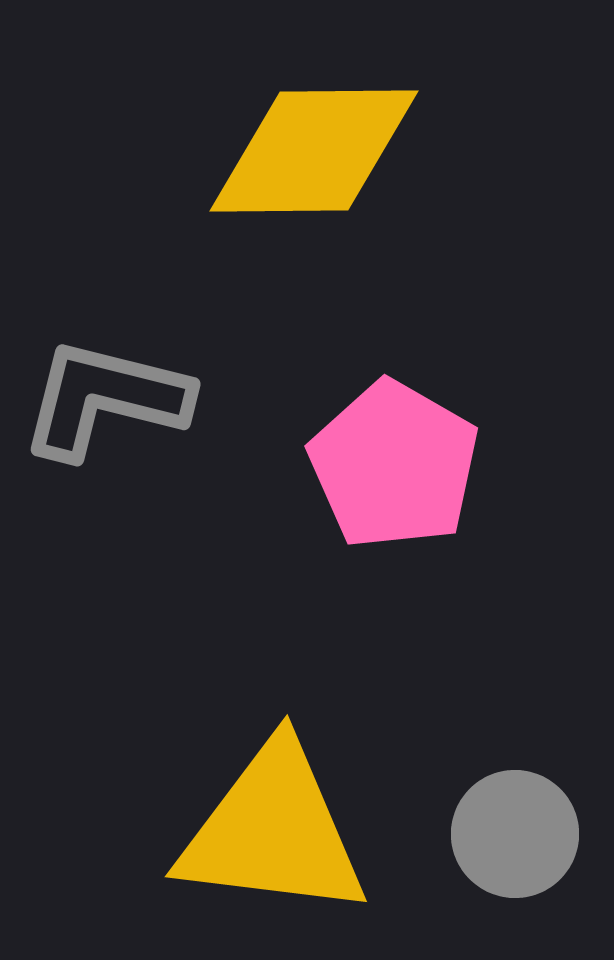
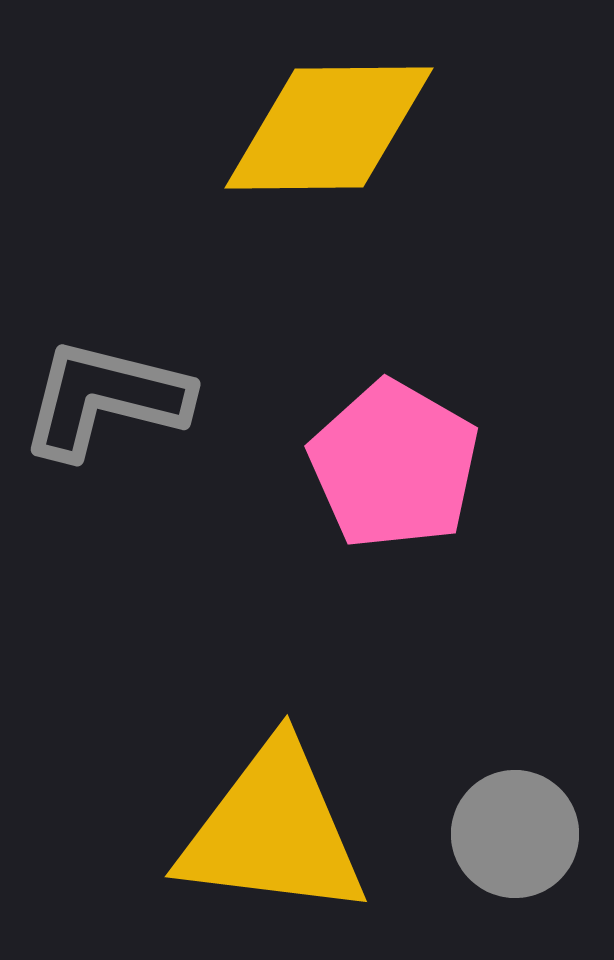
yellow diamond: moved 15 px right, 23 px up
